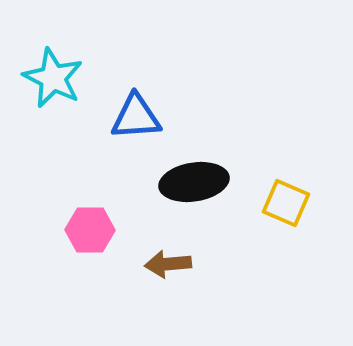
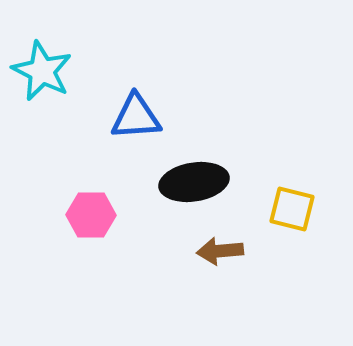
cyan star: moved 11 px left, 7 px up
yellow square: moved 6 px right, 6 px down; rotated 9 degrees counterclockwise
pink hexagon: moved 1 px right, 15 px up
brown arrow: moved 52 px right, 13 px up
